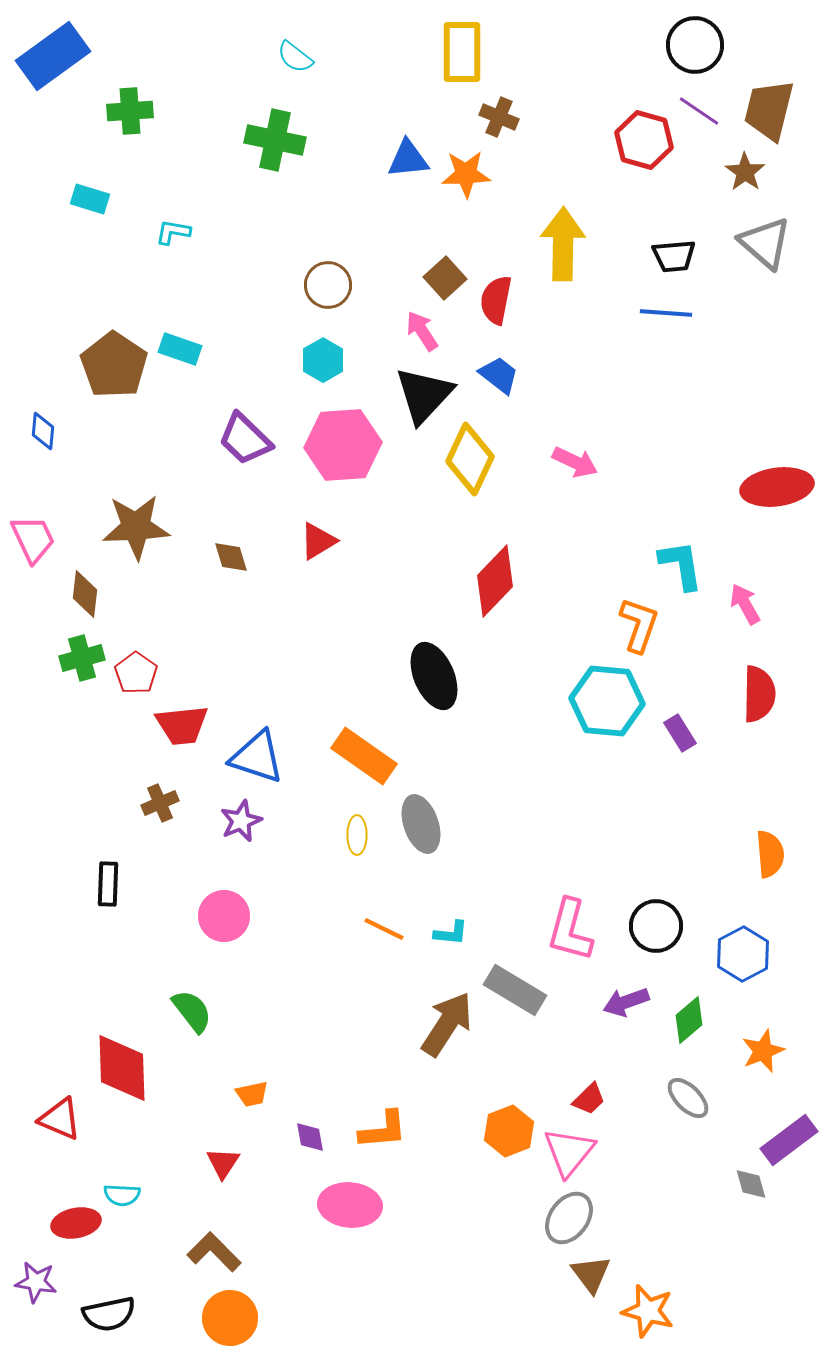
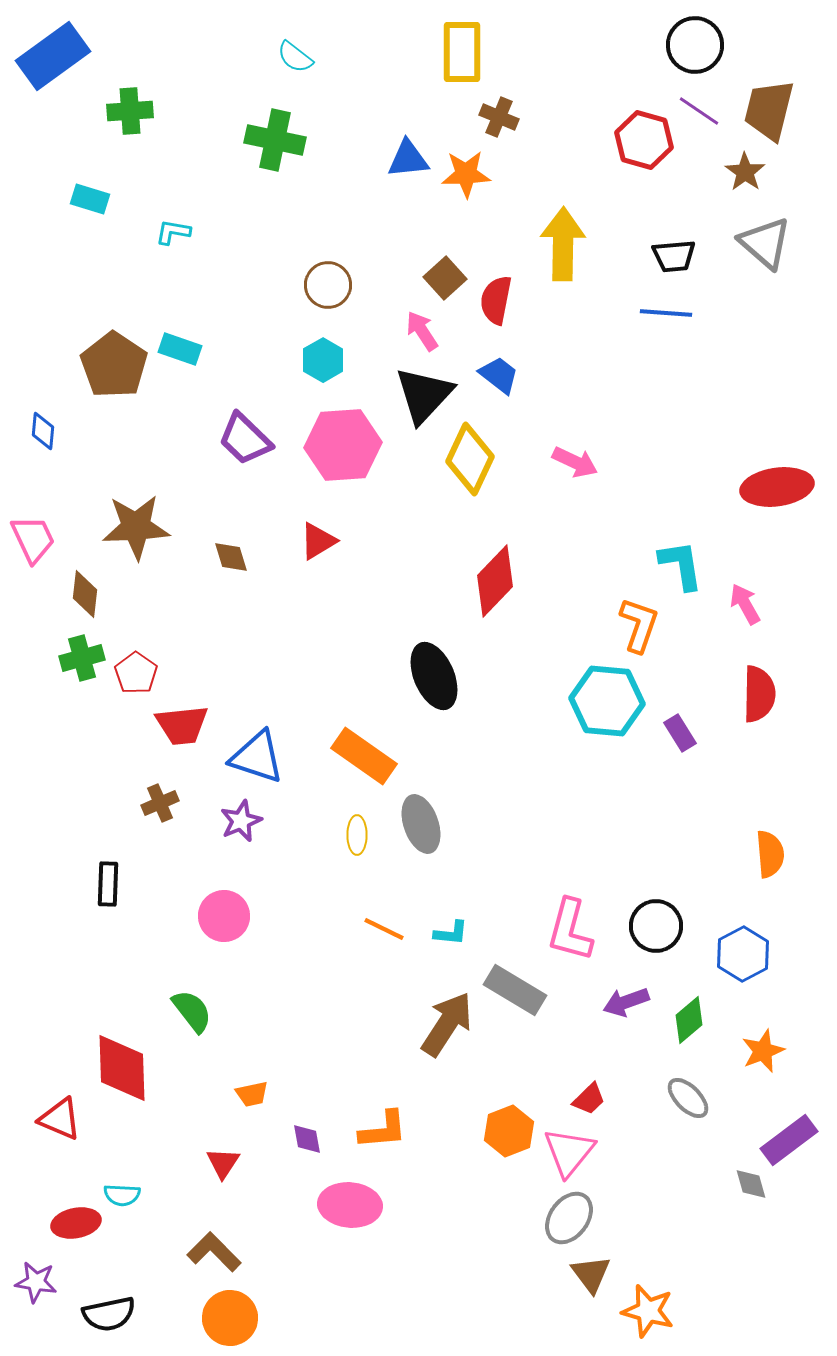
purple diamond at (310, 1137): moved 3 px left, 2 px down
